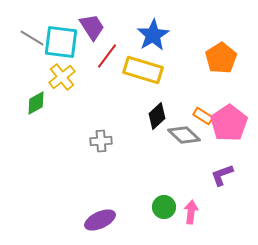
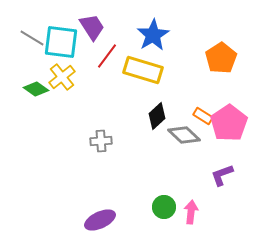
green diamond: moved 14 px up; rotated 65 degrees clockwise
